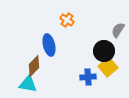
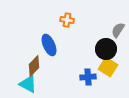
orange cross: rotated 24 degrees counterclockwise
blue ellipse: rotated 10 degrees counterclockwise
black circle: moved 2 px right, 2 px up
yellow square: rotated 18 degrees counterclockwise
cyan triangle: rotated 18 degrees clockwise
